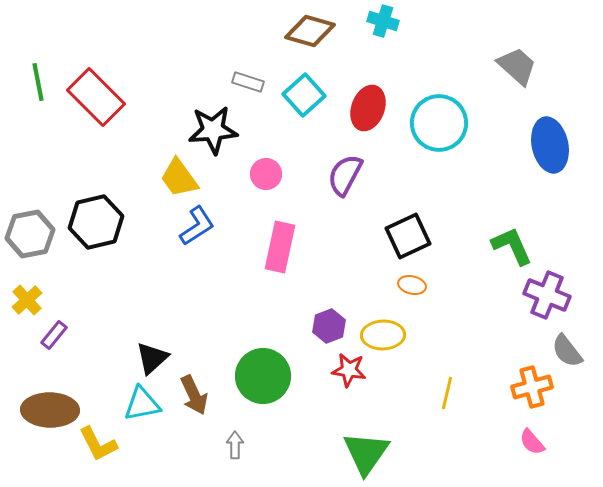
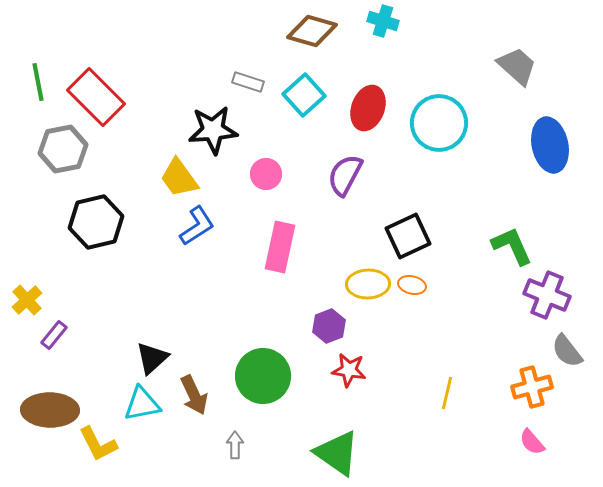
brown diamond: moved 2 px right
gray hexagon: moved 33 px right, 85 px up
yellow ellipse: moved 15 px left, 51 px up
green triangle: moved 29 px left; rotated 30 degrees counterclockwise
